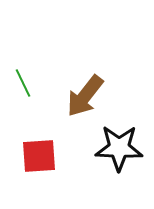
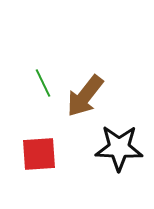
green line: moved 20 px right
red square: moved 2 px up
